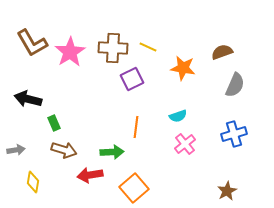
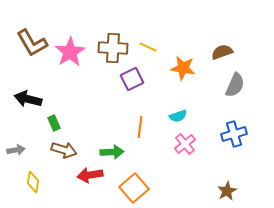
orange line: moved 4 px right
